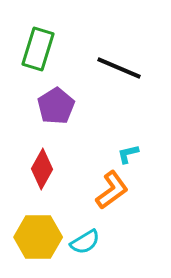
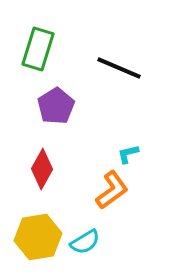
yellow hexagon: rotated 9 degrees counterclockwise
